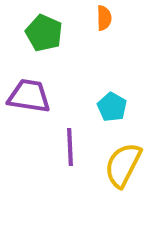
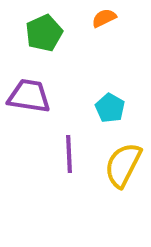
orange semicircle: rotated 115 degrees counterclockwise
green pentagon: rotated 24 degrees clockwise
cyan pentagon: moved 2 px left, 1 px down
purple line: moved 1 px left, 7 px down
